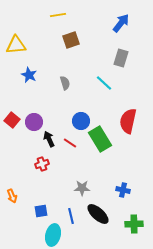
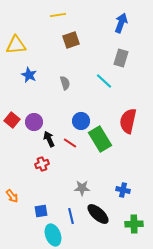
blue arrow: rotated 18 degrees counterclockwise
cyan line: moved 2 px up
orange arrow: rotated 16 degrees counterclockwise
cyan ellipse: rotated 35 degrees counterclockwise
